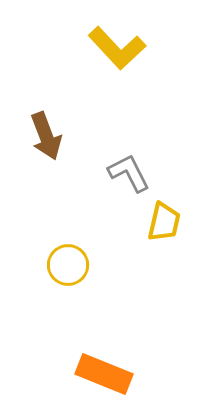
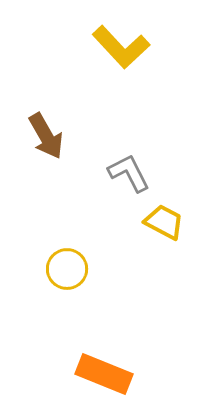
yellow L-shape: moved 4 px right, 1 px up
brown arrow: rotated 9 degrees counterclockwise
yellow trapezoid: rotated 75 degrees counterclockwise
yellow circle: moved 1 px left, 4 px down
